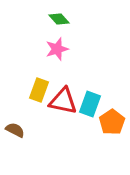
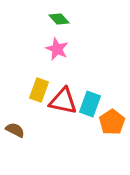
pink star: rotated 30 degrees counterclockwise
